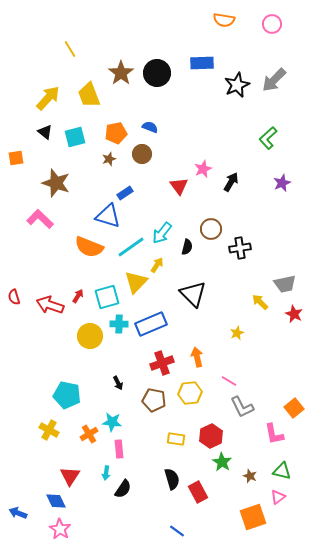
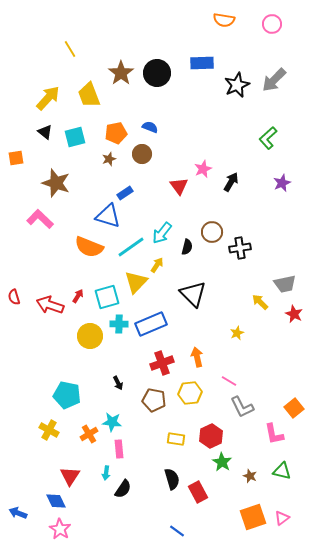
brown circle at (211, 229): moved 1 px right, 3 px down
pink triangle at (278, 497): moved 4 px right, 21 px down
